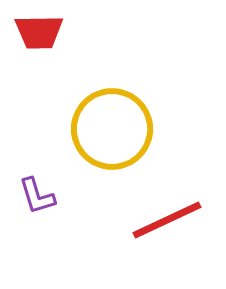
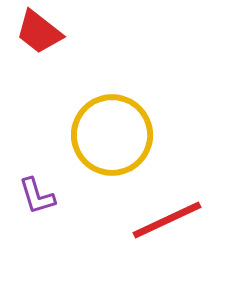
red trapezoid: rotated 39 degrees clockwise
yellow circle: moved 6 px down
